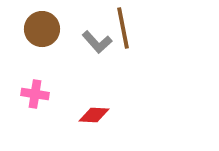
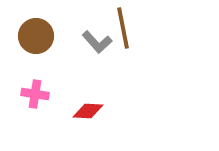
brown circle: moved 6 px left, 7 px down
red diamond: moved 6 px left, 4 px up
